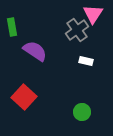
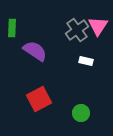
pink triangle: moved 5 px right, 12 px down
green rectangle: moved 1 px down; rotated 12 degrees clockwise
red square: moved 15 px right, 2 px down; rotated 20 degrees clockwise
green circle: moved 1 px left, 1 px down
